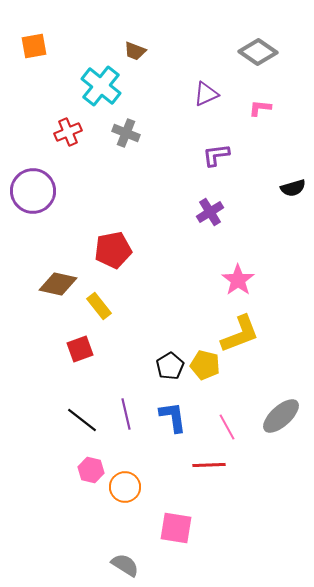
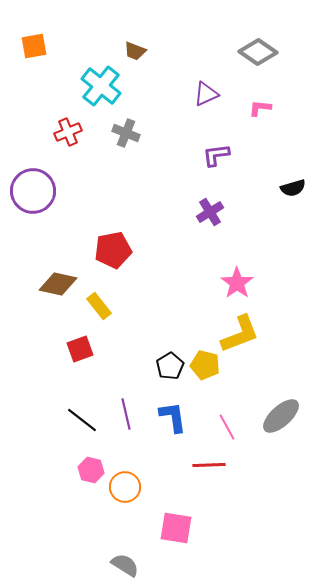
pink star: moved 1 px left, 3 px down
